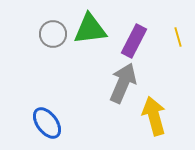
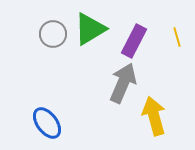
green triangle: rotated 24 degrees counterclockwise
yellow line: moved 1 px left
